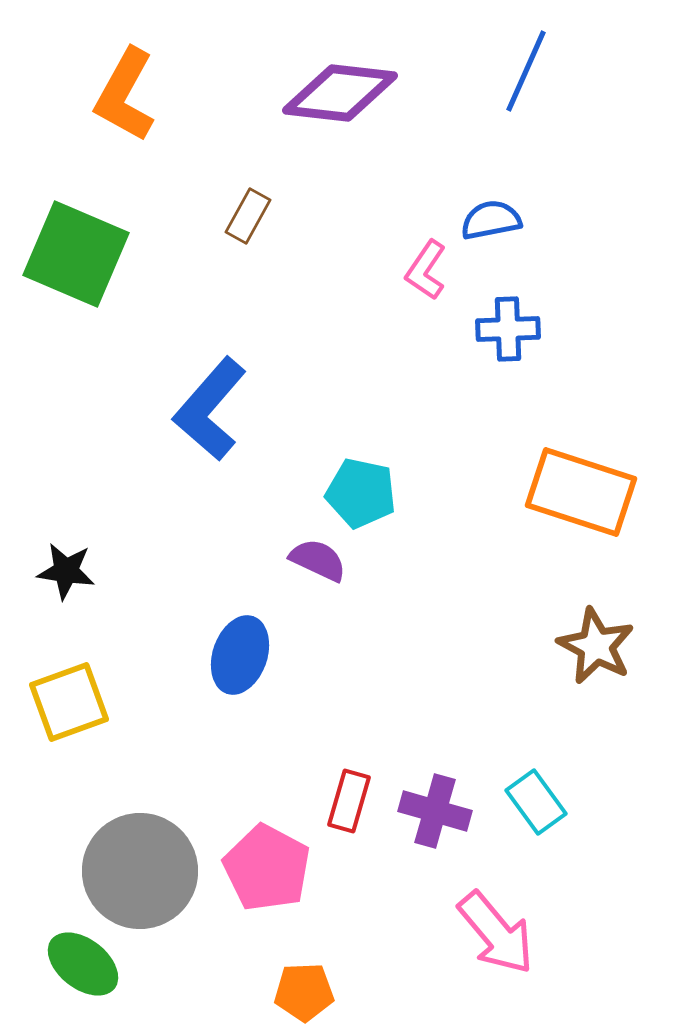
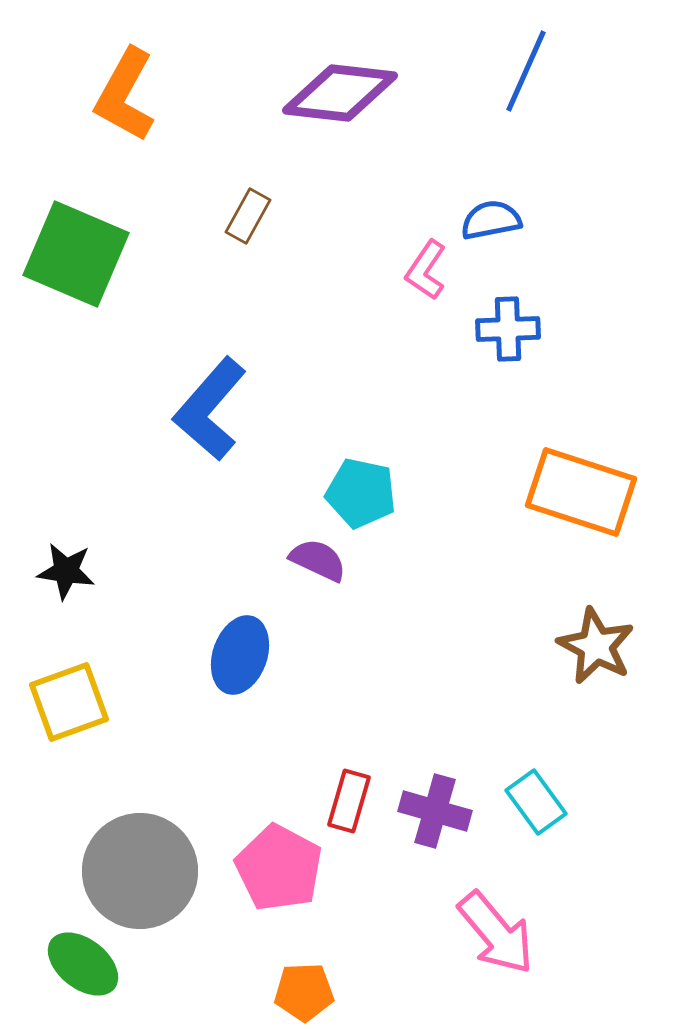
pink pentagon: moved 12 px right
